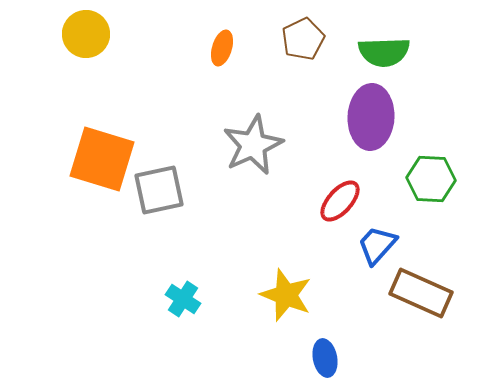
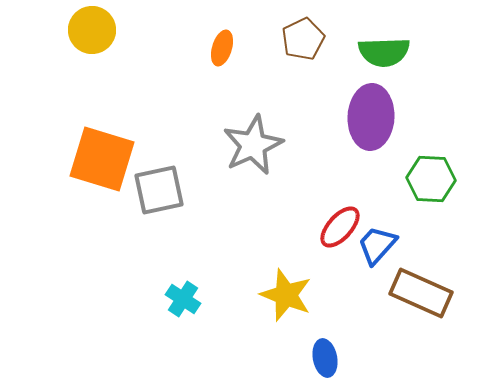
yellow circle: moved 6 px right, 4 px up
red ellipse: moved 26 px down
